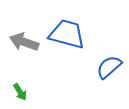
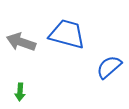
gray arrow: moved 3 px left
green arrow: rotated 36 degrees clockwise
